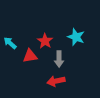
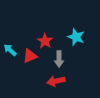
cyan arrow: moved 7 px down
red triangle: rotated 14 degrees counterclockwise
